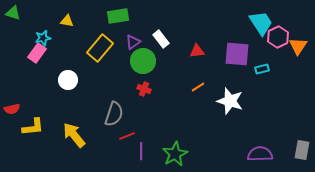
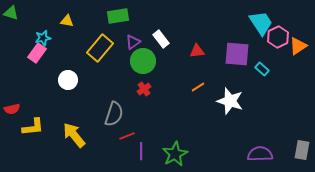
green triangle: moved 2 px left
orange triangle: rotated 24 degrees clockwise
cyan rectangle: rotated 56 degrees clockwise
red cross: rotated 32 degrees clockwise
